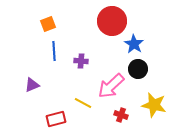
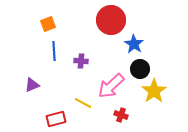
red circle: moved 1 px left, 1 px up
black circle: moved 2 px right
yellow star: moved 14 px up; rotated 25 degrees clockwise
